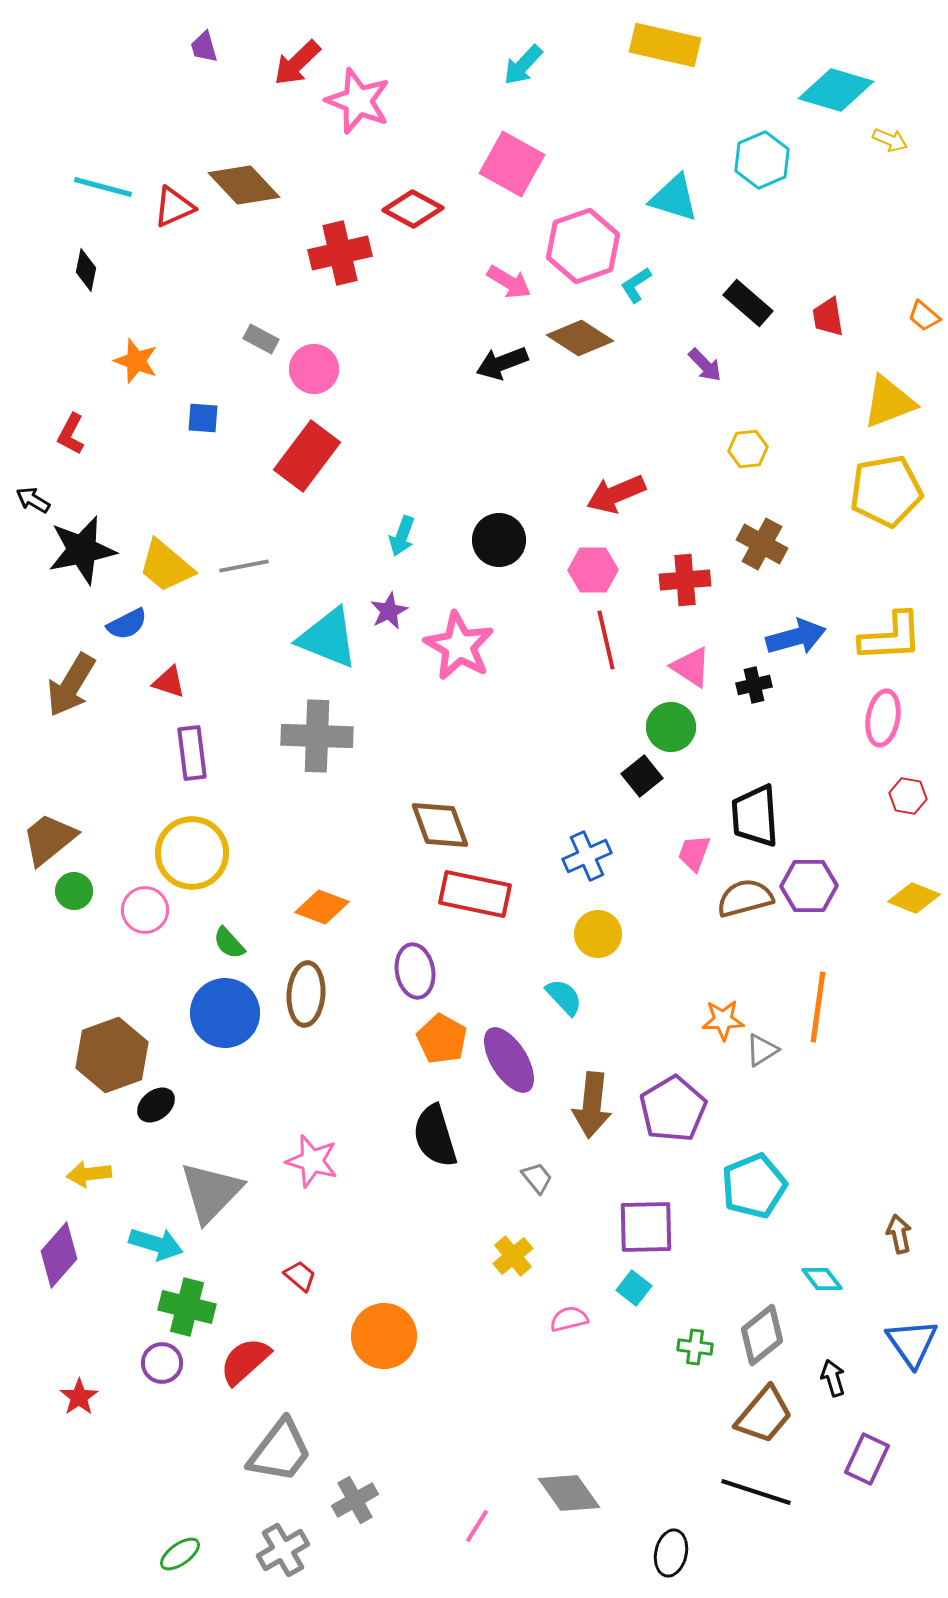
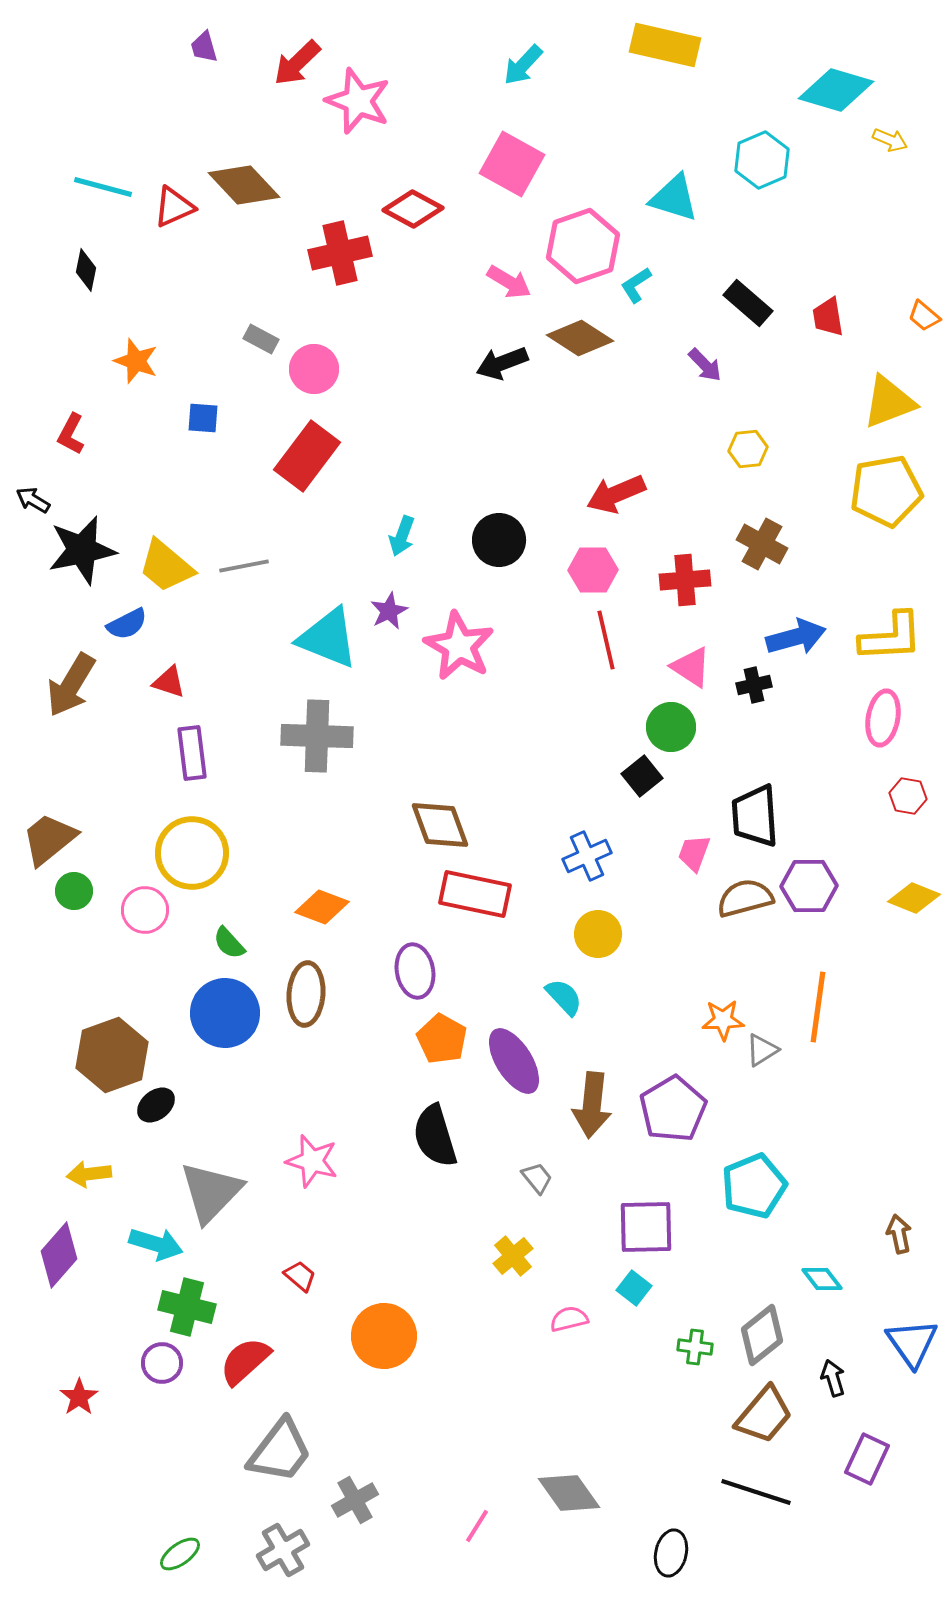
purple ellipse at (509, 1060): moved 5 px right, 1 px down
